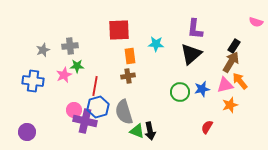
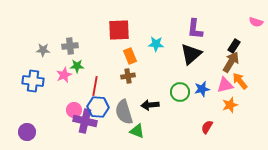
gray star: rotated 24 degrees clockwise
orange rectangle: rotated 14 degrees counterclockwise
blue hexagon: rotated 20 degrees clockwise
black arrow: moved 26 px up; rotated 96 degrees clockwise
